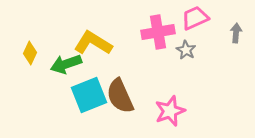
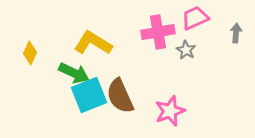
green arrow: moved 8 px right, 9 px down; rotated 136 degrees counterclockwise
